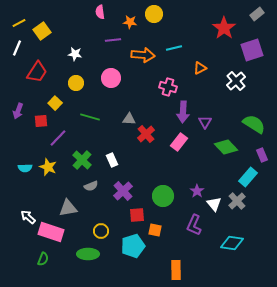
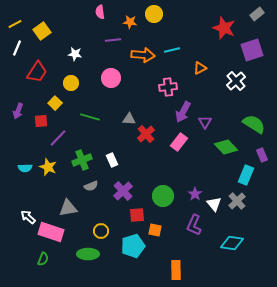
yellow line at (19, 23): moved 4 px left, 1 px down
red star at (224, 28): rotated 15 degrees counterclockwise
cyan line at (174, 48): moved 2 px left, 2 px down
yellow circle at (76, 83): moved 5 px left
pink cross at (168, 87): rotated 24 degrees counterclockwise
purple arrow at (183, 112): rotated 25 degrees clockwise
green cross at (82, 160): rotated 24 degrees clockwise
cyan rectangle at (248, 177): moved 2 px left, 2 px up; rotated 18 degrees counterclockwise
purple star at (197, 191): moved 2 px left, 3 px down
